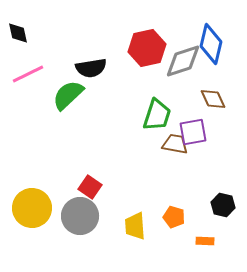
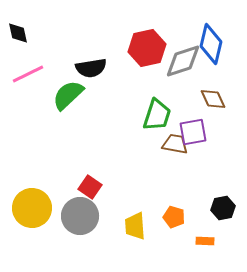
black hexagon: moved 3 px down; rotated 25 degrees counterclockwise
